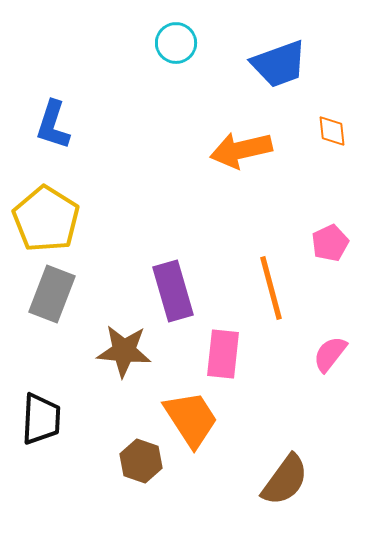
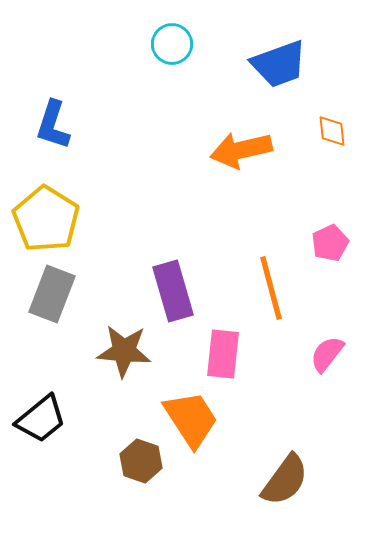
cyan circle: moved 4 px left, 1 px down
pink semicircle: moved 3 px left
black trapezoid: rotated 48 degrees clockwise
